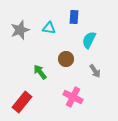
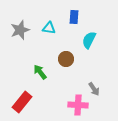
gray arrow: moved 1 px left, 18 px down
pink cross: moved 5 px right, 8 px down; rotated 24 degrees counterclockwise
